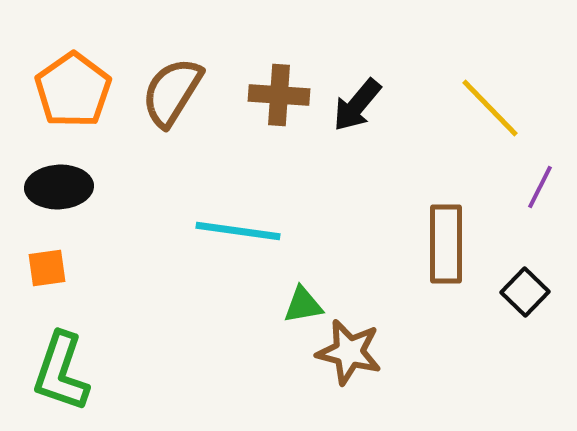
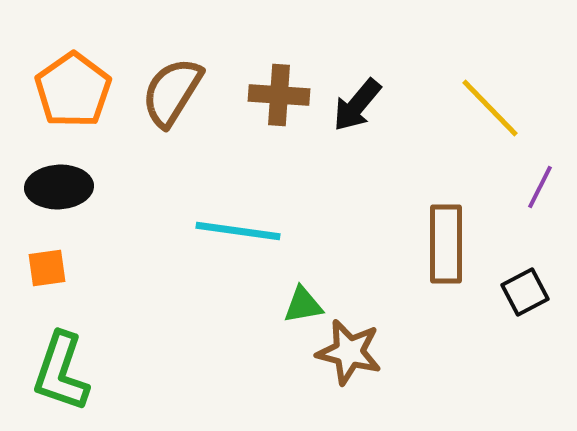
black square: rotated 18 degrees clockwise
